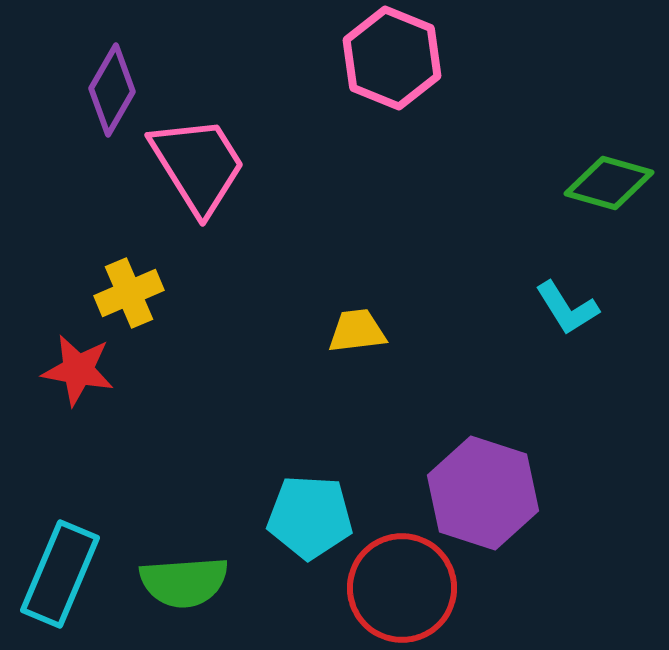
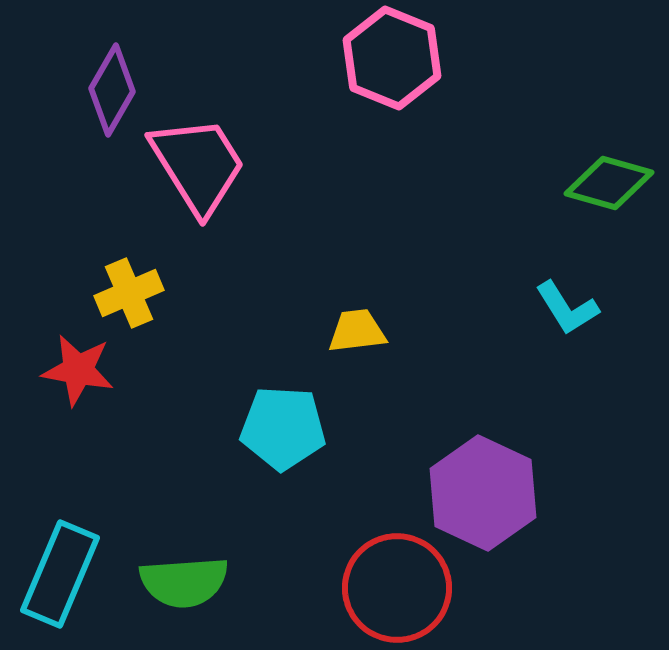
purple hexagon: rotated 7 degrees clockwise
cyan pentagon: moved 27 px left, 89 px up
red circle: moved 5 px left
